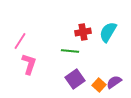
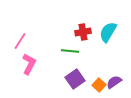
pink L-shape: rotated 10 degrees clockwise
